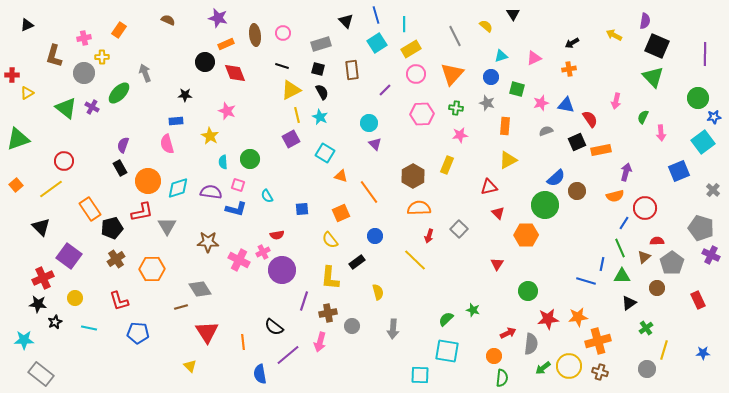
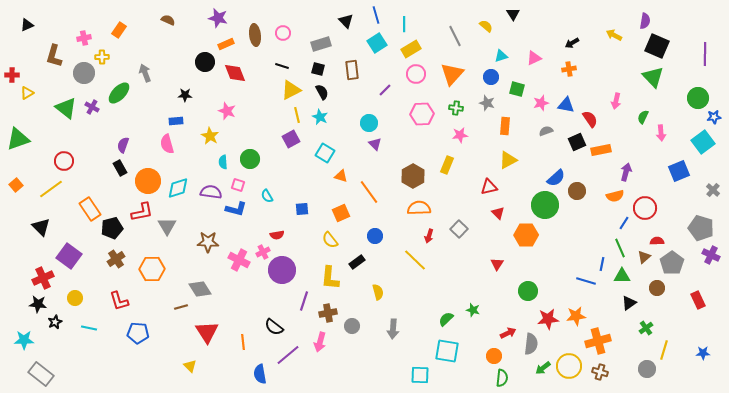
orange star at (578, 317): moved 2 px left, 1 px up
